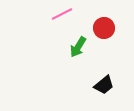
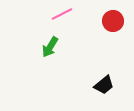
red circle: moved 9 px right, 7 px up
green arrow: moved 28 px left
